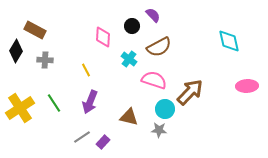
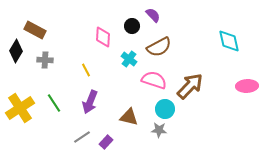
brown arrow: moved 6 px up
purple rectangle: moved 3 px right
